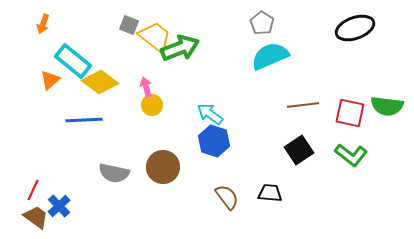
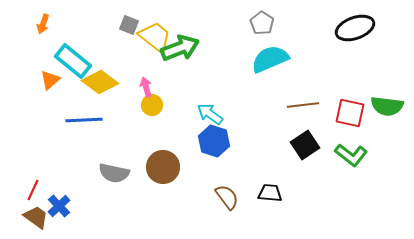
cyan semicircle: moved 3 px down
black square: moved 6 px right, 5 px up
